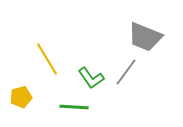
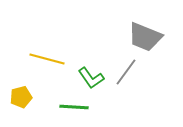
yellow line: rotated 44 degrees counterclockwise
